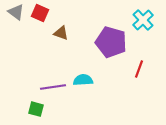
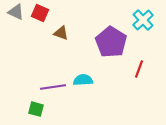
gray triangle: rotated 12 degrees counterclockwise
purple pentagon: rotated 16 degrees clockwise
